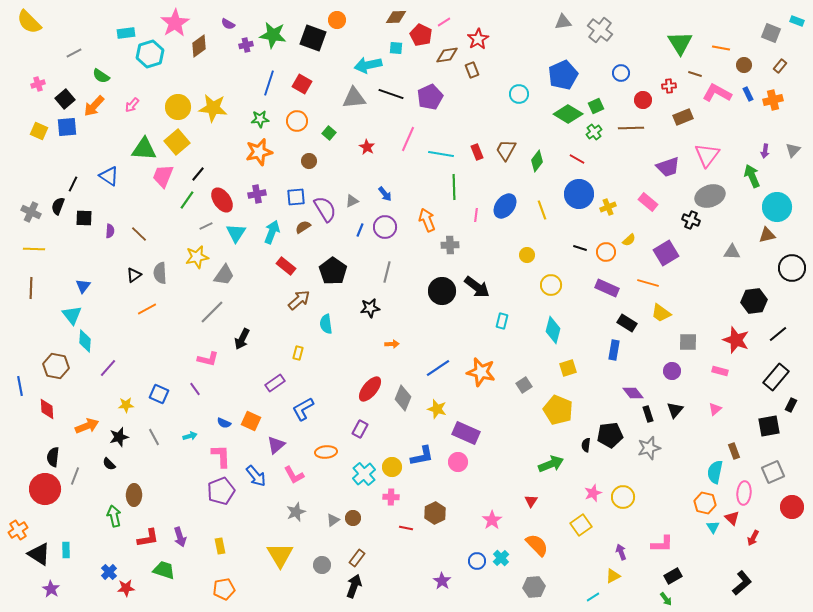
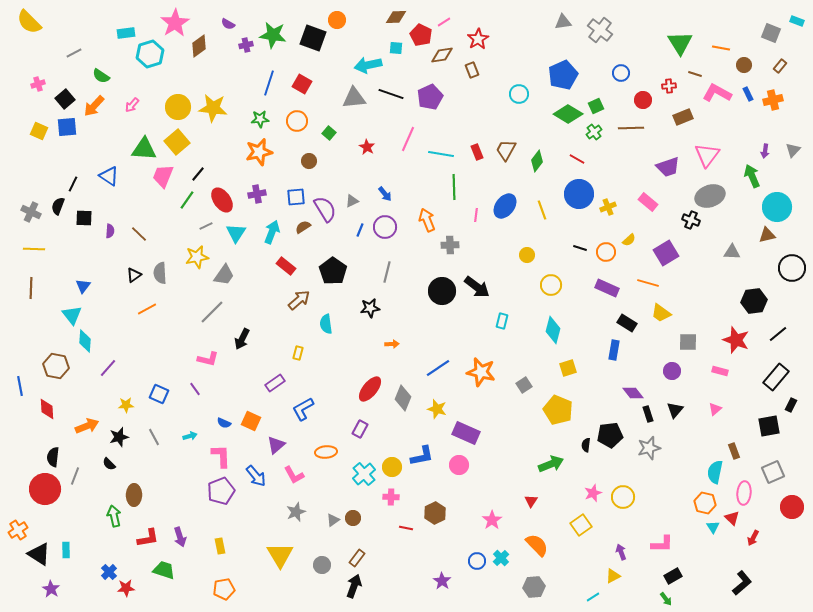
brown diamond at (447, 55): moved 5 px left
pink circle at (458, 462): moved 1 px right, 3 px down
